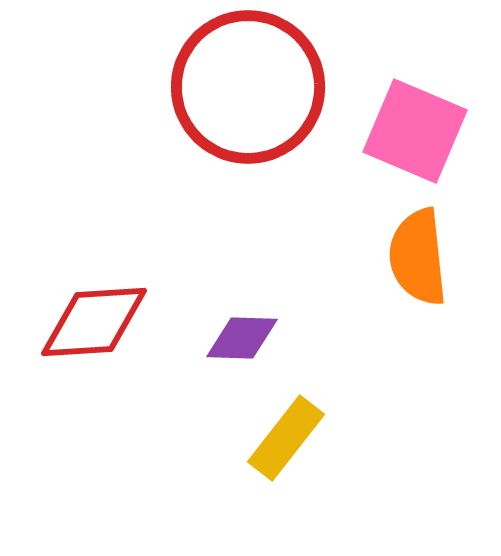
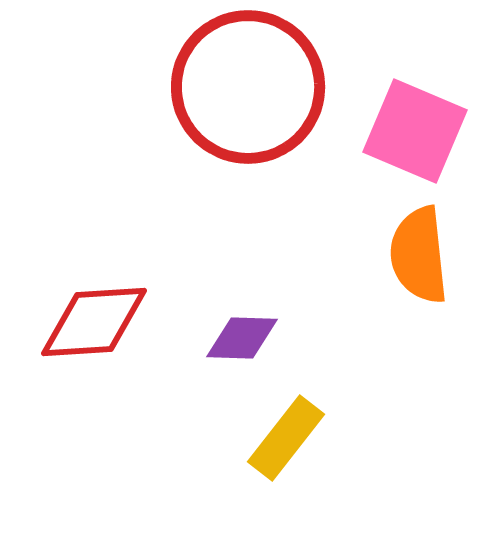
orange semicircle: moved 1 px right, 2 px up
